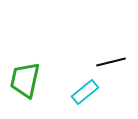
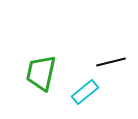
green trapezoid: moved 16 px right, 7 px up
